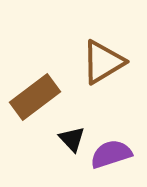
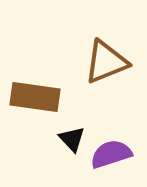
brown triangle: moved 3 px right; rotated 9 degrees clockwise
brown rectangle: rotated 45 degrees clockwise
